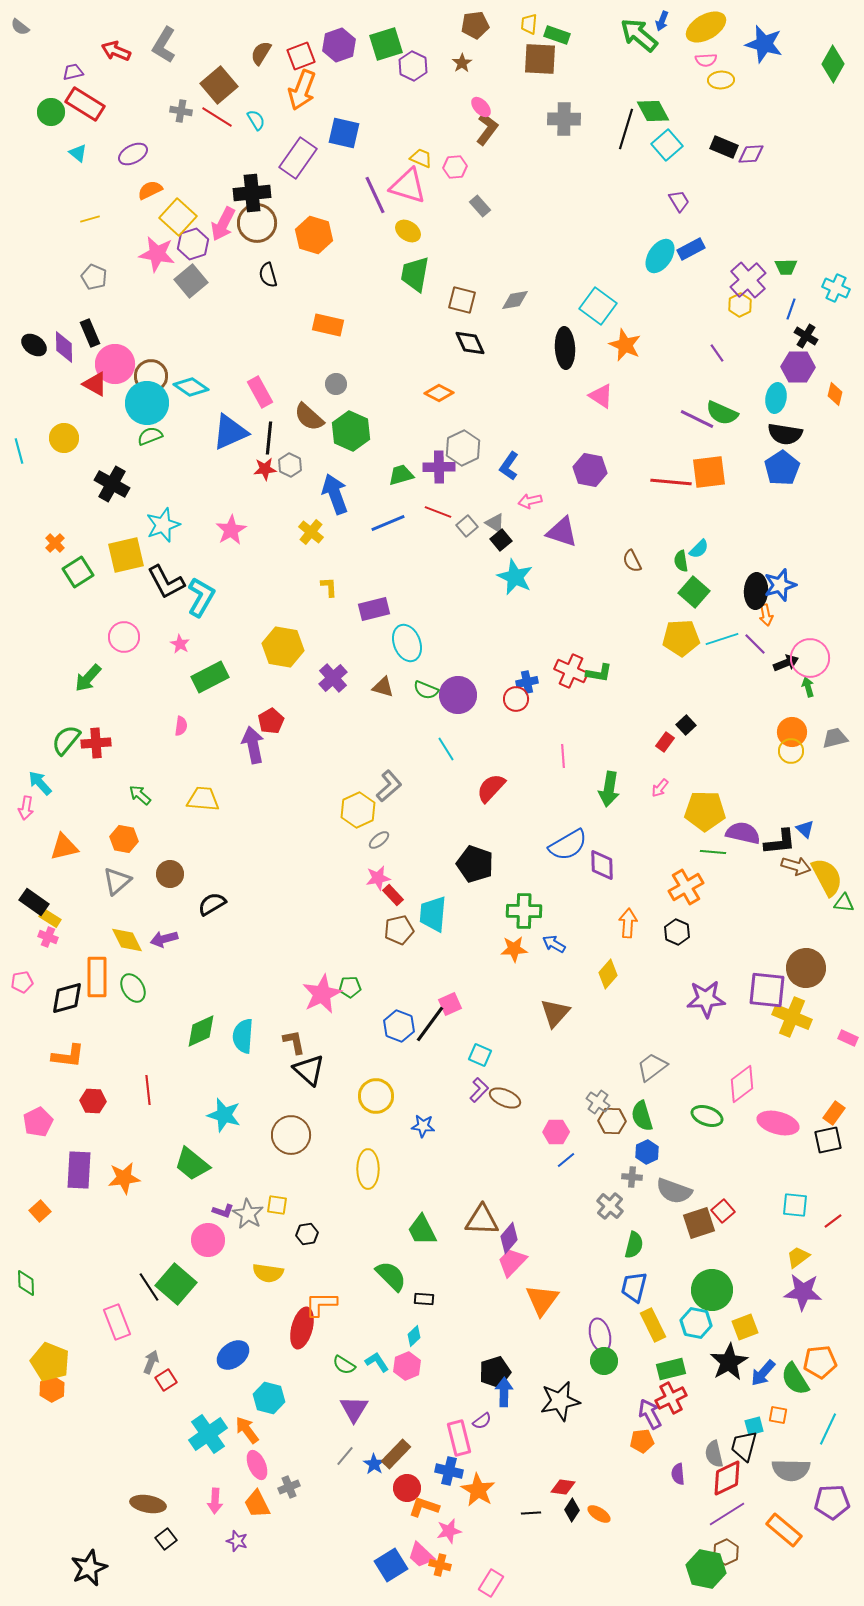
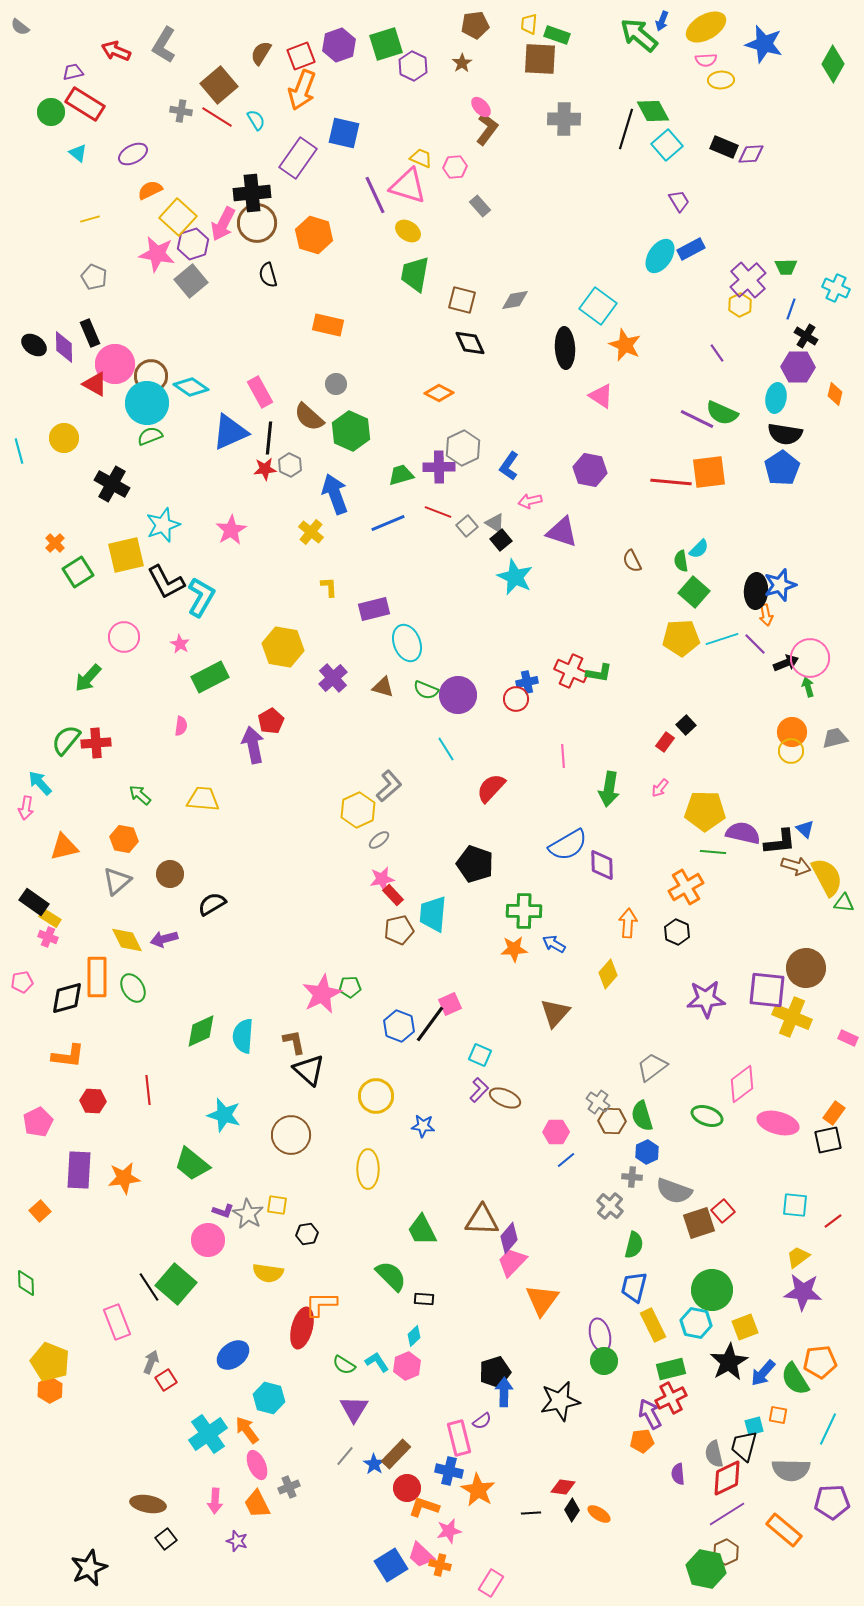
pink star at (378, 878): moved 4 px right, 1 px down
orange hexagon at (52, 1389): moved 2 px left, 1 px down
